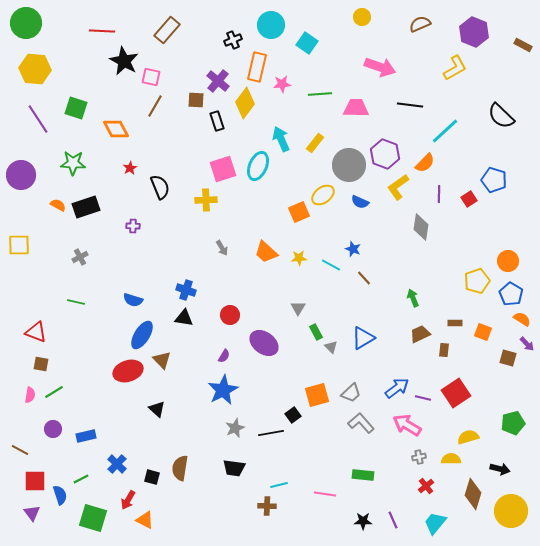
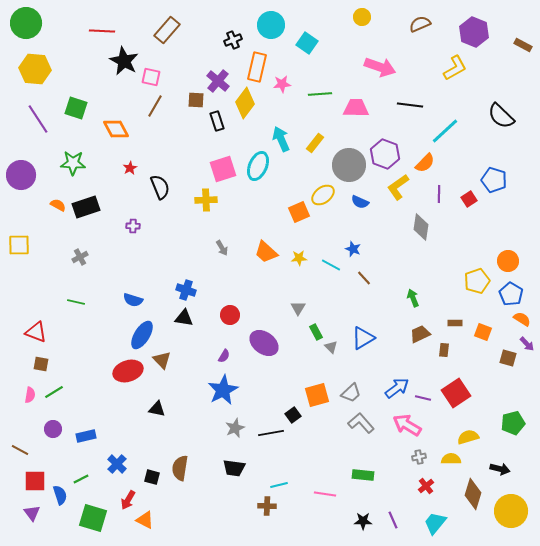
black triangle at (157, 409): rotated 30 degrees counterclockwise
